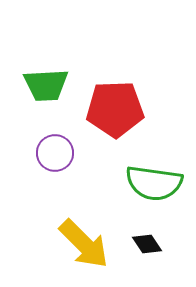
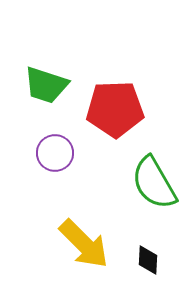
green trapezoid: rotated 21 degrees clockwise
green semicircle: rotated 52 degrees clockwise
black diamond: moved 1 px right, 16 px down; rotated 36 degrees clockwise
